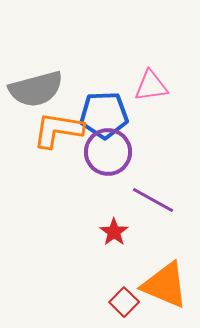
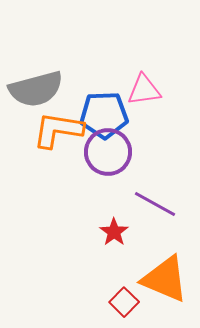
pink triangle: moved 7 px left, 4 px down
purple line: moved 2 px right, 4 px down
orange triangle: moved 6 px up
